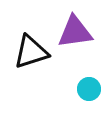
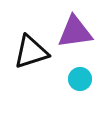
cyan circle: moved 9 px left, 10 px up
